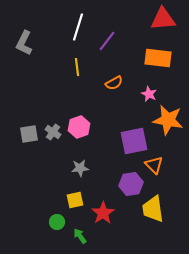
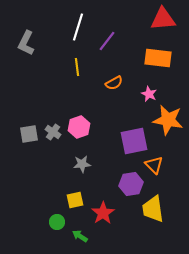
gray L-shape: moved 2 px right
gray star: moved 2 px right, 4 px up
green arrow: rotated 21 degrees counterclockwise
